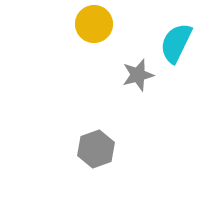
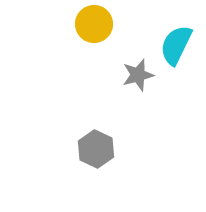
cyan semicircle: moved 2 px down
gray hexagon: rotated 15 degrees counterclockwise
